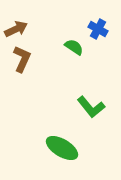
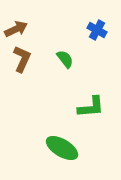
blue cross: moved 1 px left, 1 px down
green semicircle: moved 9 px left, 12 px down; rotated 18 degrees clockwise
green L-shape: rotated 56 degrees counterclockwise
